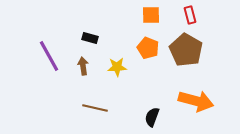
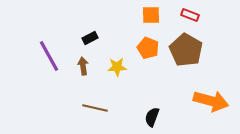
red rectangle: rotated 54 degrees counterclockwise
black rectangle: rotated 42 degrees counterclockwise
orange arrow: moved 15 px right
